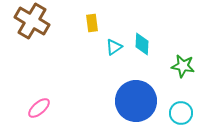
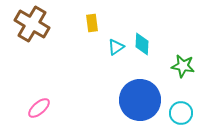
brown cross: moved 3 px down
cyan triangle: moved 2 px right
blue circle: moved 4 px right, 1 px up
